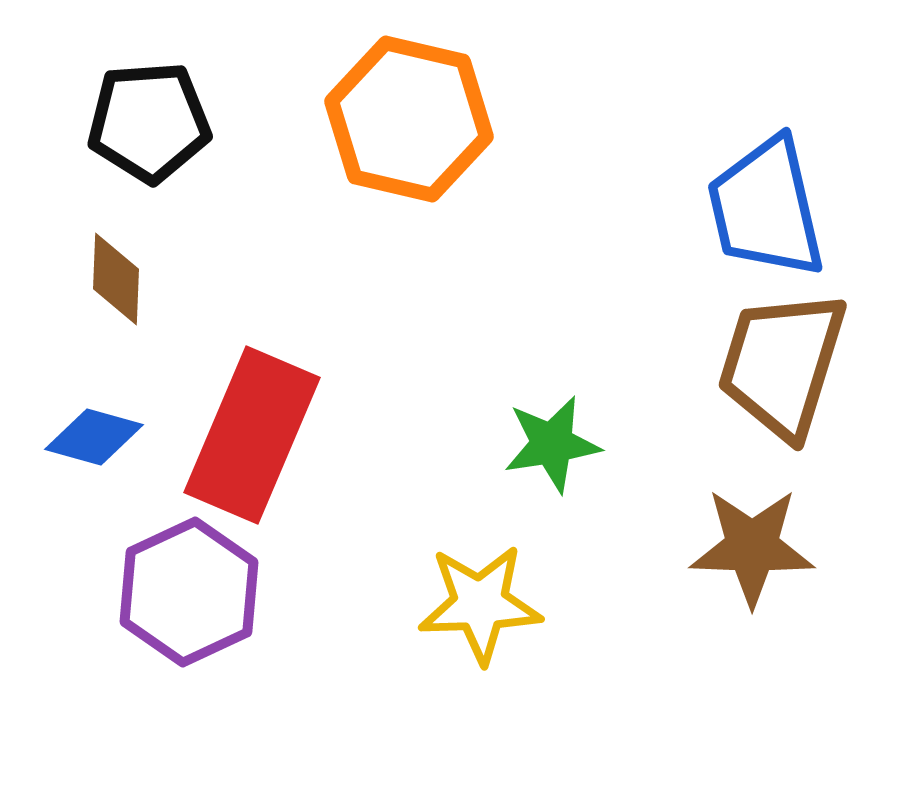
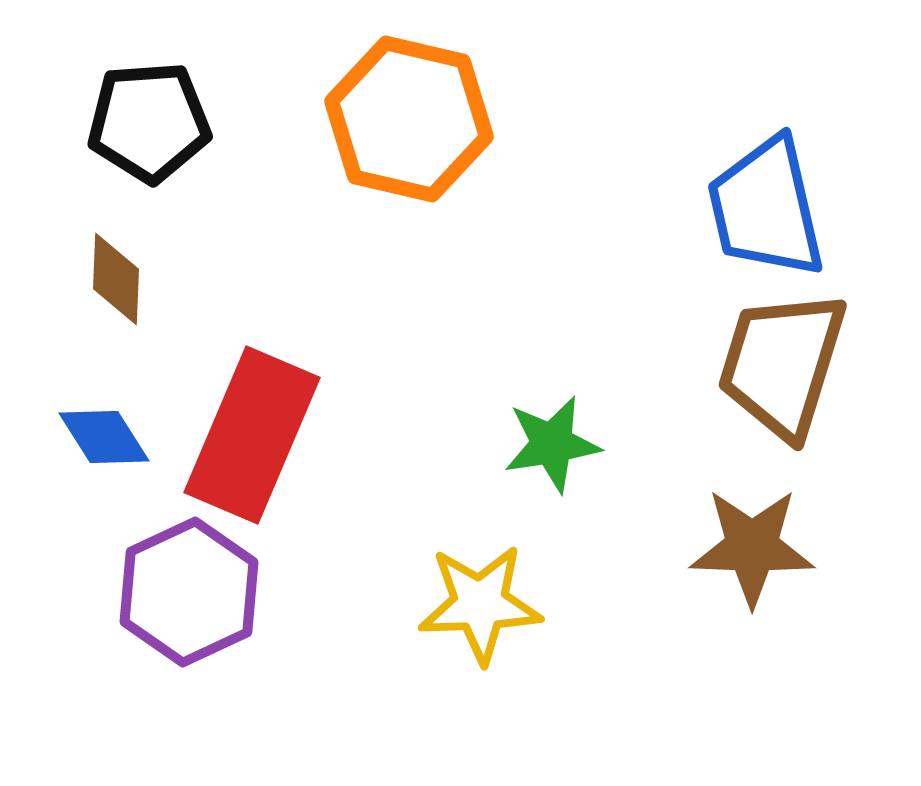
blue diamond: moved 10 px right; rotated 42 degrees clockwise
